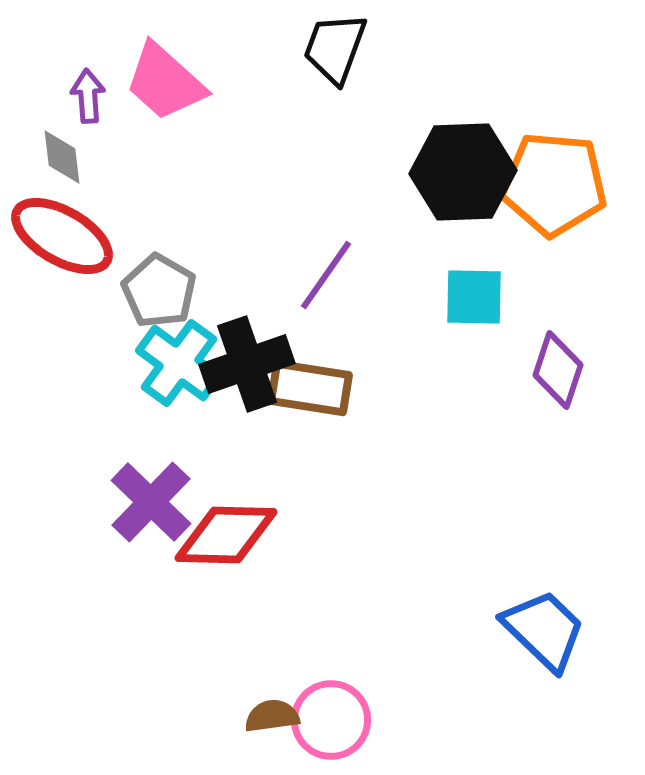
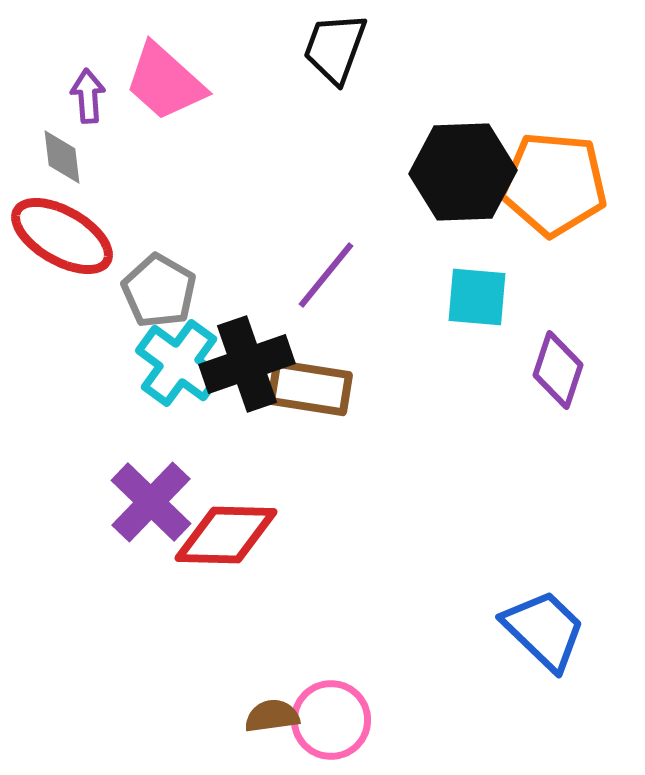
purple line: rotated 4 degrees clockwise
cyan square: moved 3 px right; rotated 4 degrees clockwise
